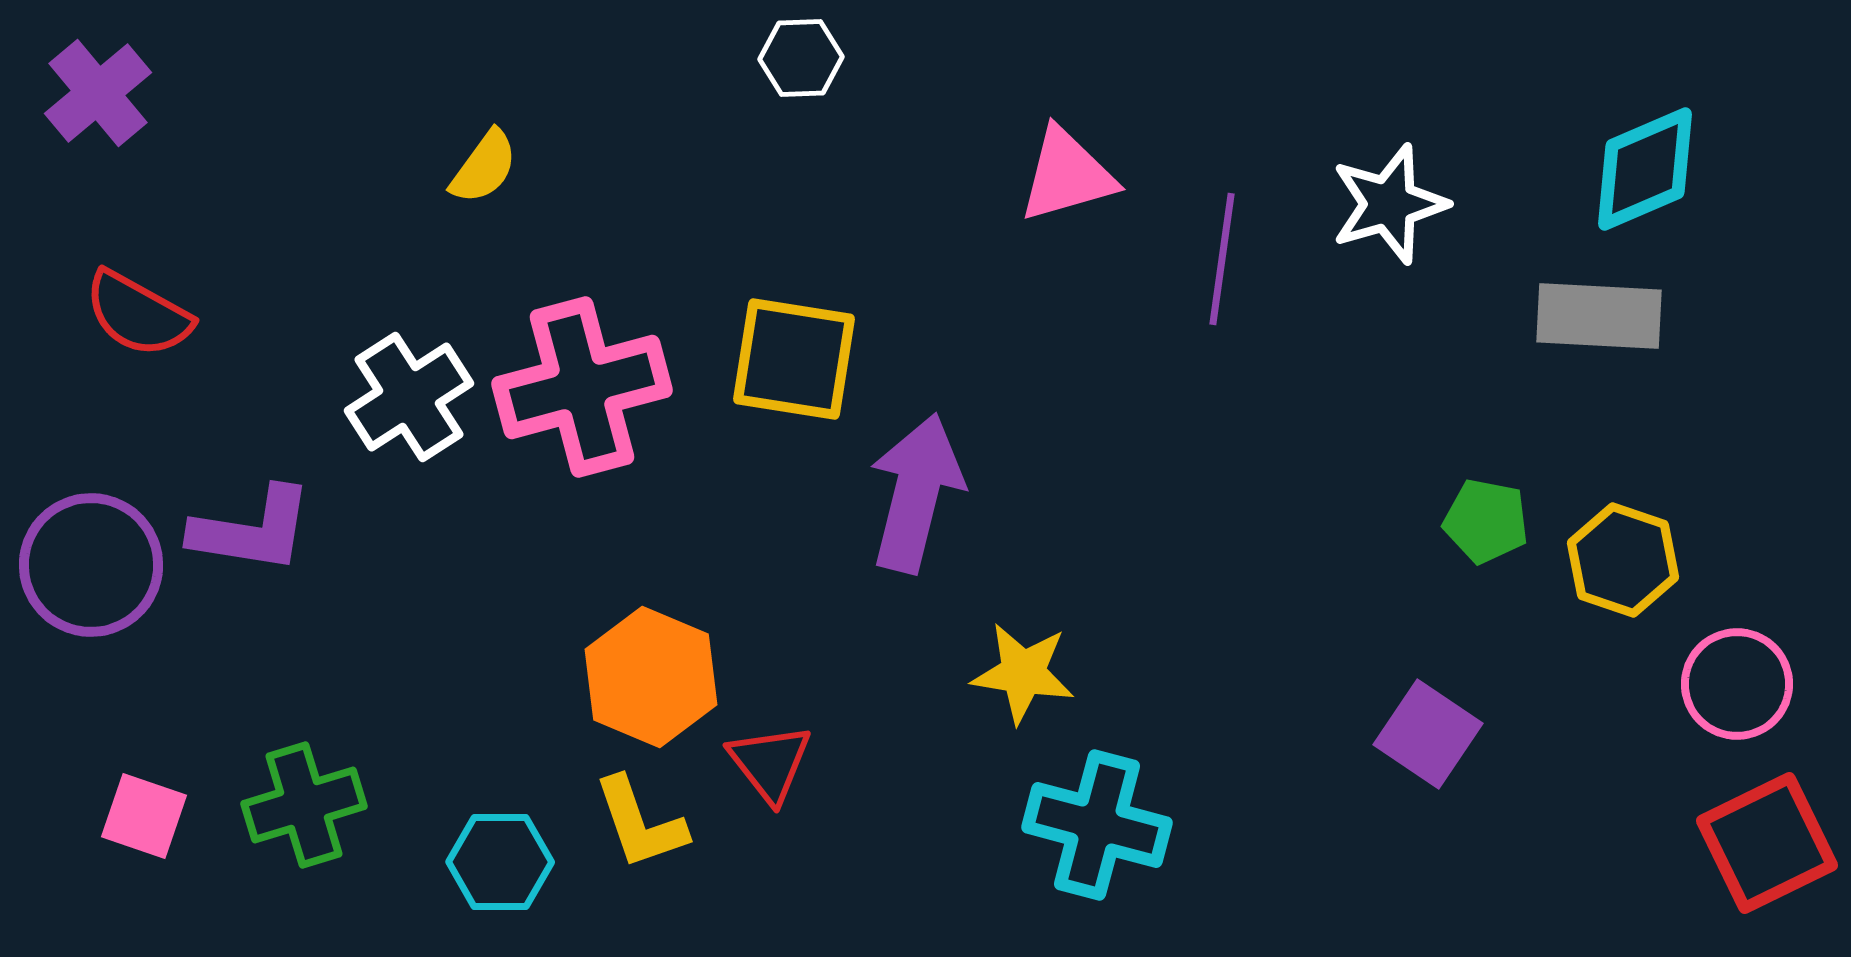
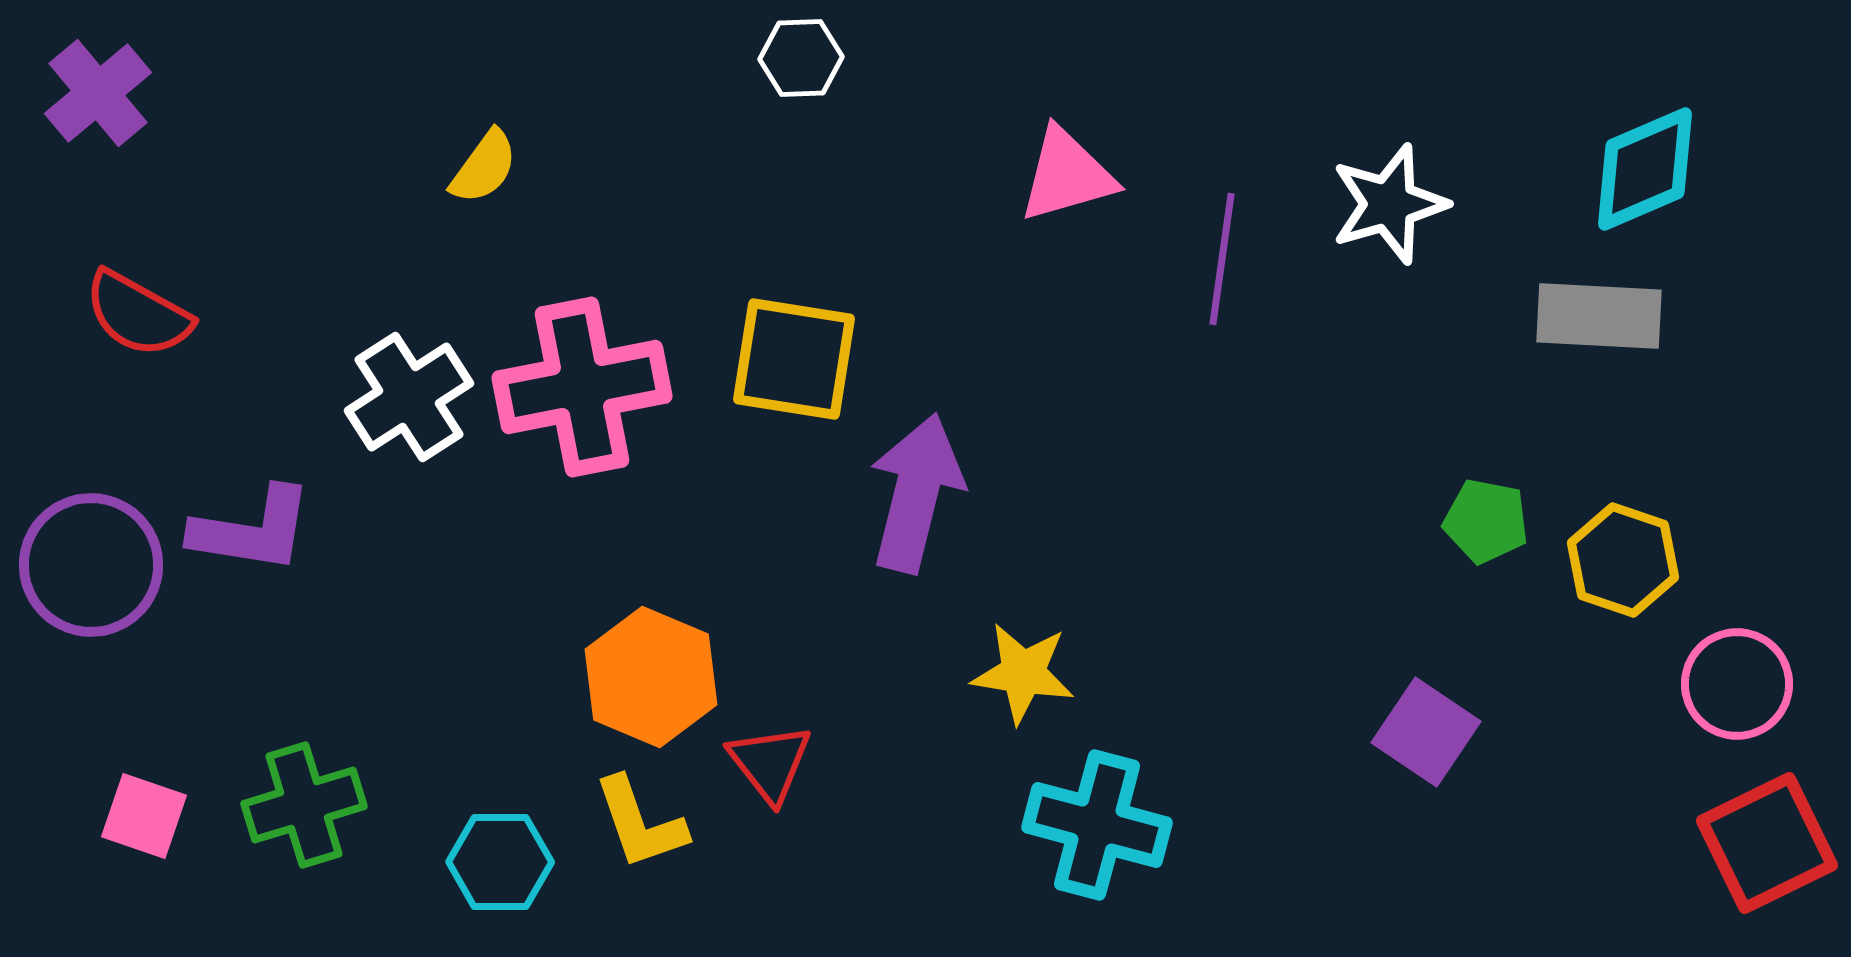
pink cross: rotated 4 degrees clockwise
purple square: moved 2 px left, 2 px up
